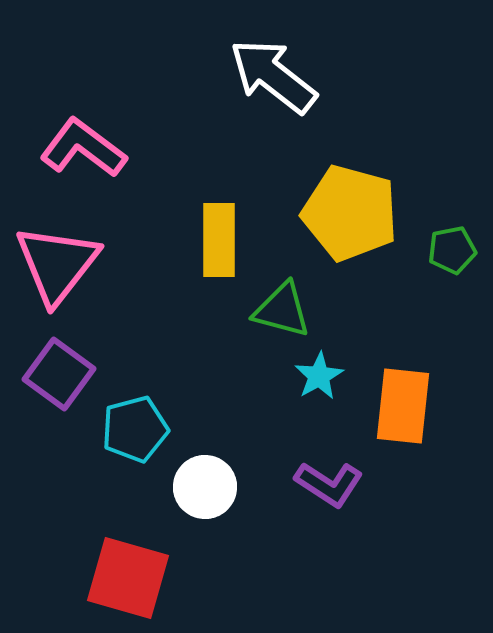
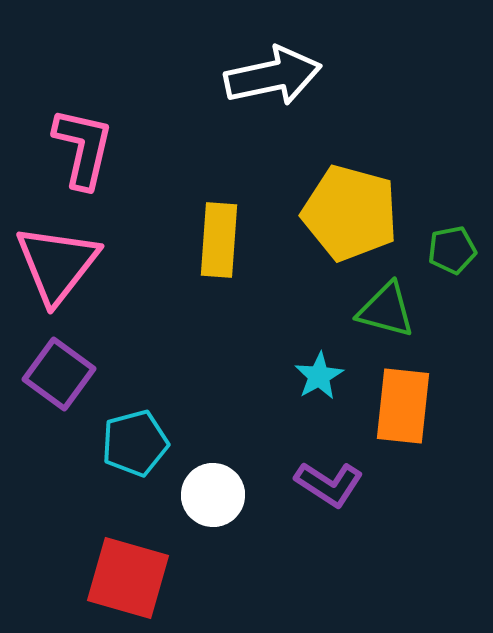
white arrow: rotated 130 degrees clockwise
pink L-shape: rotated 66 degrees clockwise
yellow rectangle: rotated 4 degrees clockwise
green triangle: moved 104 px right
cyan pentagon: moved 14 px down
white circle: moved 8 px right, 8 px down
